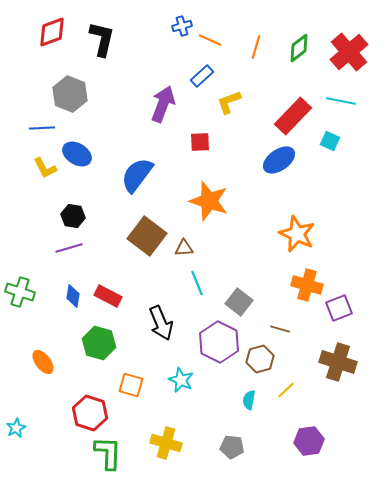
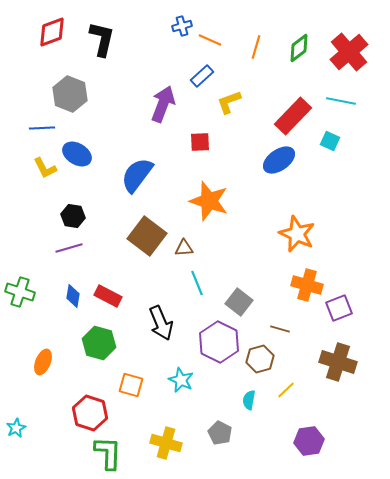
orange ellipse at (43, 362): rotated 60 degrees clockwise
gray pentagon at (232, 447): moved 12 px left, 14 px up; rotated 20 degrees clockwise
